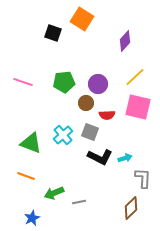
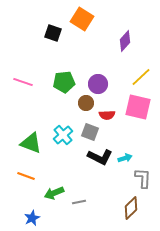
yellow line: moved 6 px right
